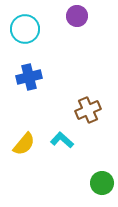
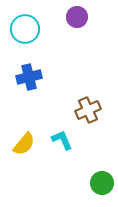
purple circle: moved 1 px down
cyan L-shape: rotated 25 degrees clockwise
